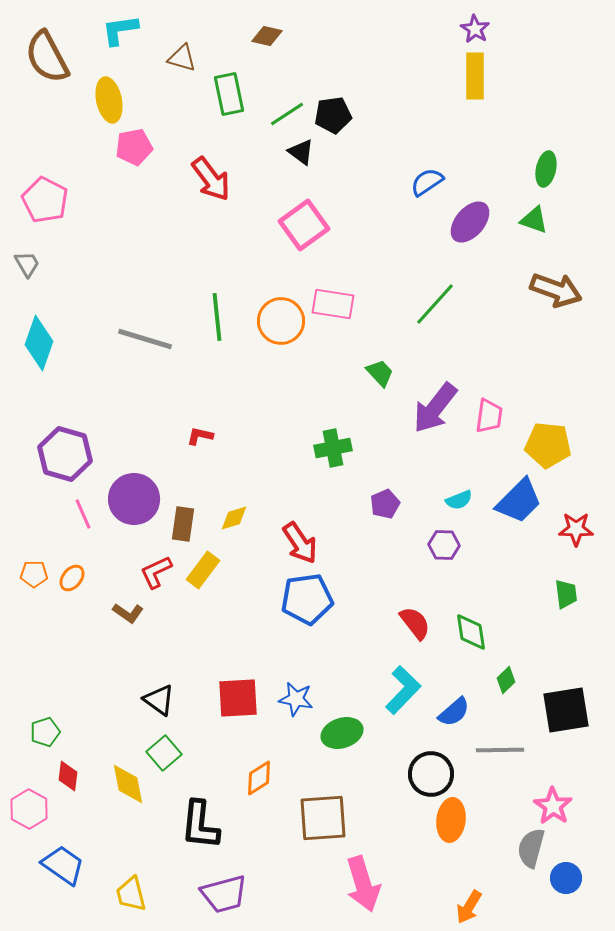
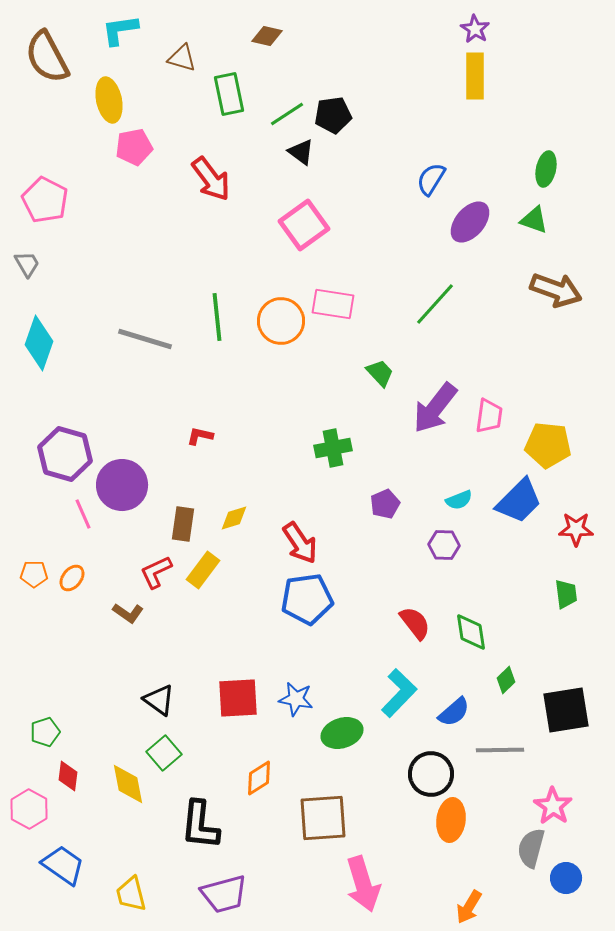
blue semicircle at (427, 182): moved 4 px right, 3 px up; rotated 24 degrees counterclockwise
purple circle at (134, 499): moved 12 px left, 14 px up
cyan L-shape at (403, 690): moved 4 px left, 3 px down
